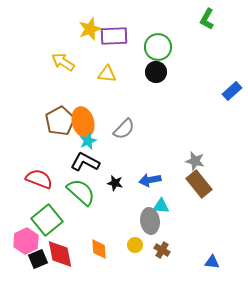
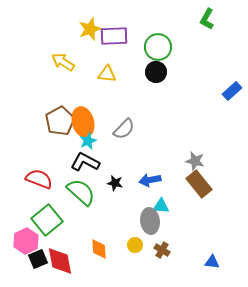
red diamond: moved 7 px down
